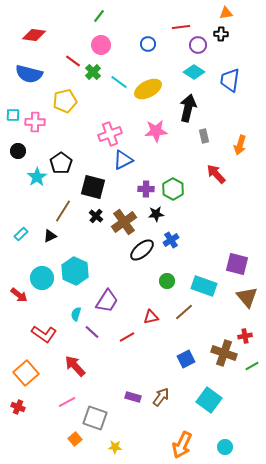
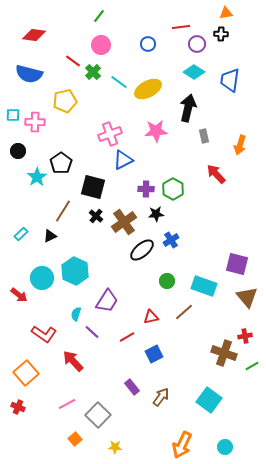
purple circle at (198, 45): moved 1 px left, 1 px up
blue square at (186, 359): moved 32 px left, 5 px up
red arrow at (75, 366): moved 2 px left, 5 px up
purple rectangle at (133, 397): moved 1 px left, 10 px up; rotated 35 degrees clockwise
pink line at (67, 402): moved 2 px down
gray square at (95, 418): moved 3 px right, 3 px up; rotated 25 degrees clockwise
